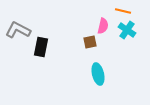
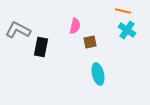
pink semicircle: moved 28 px left
